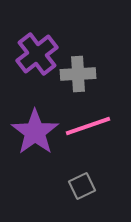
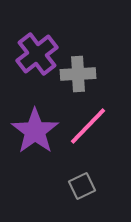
pink line: rotated 27 degrees counterclockwise
purple star: moved 1 px up
